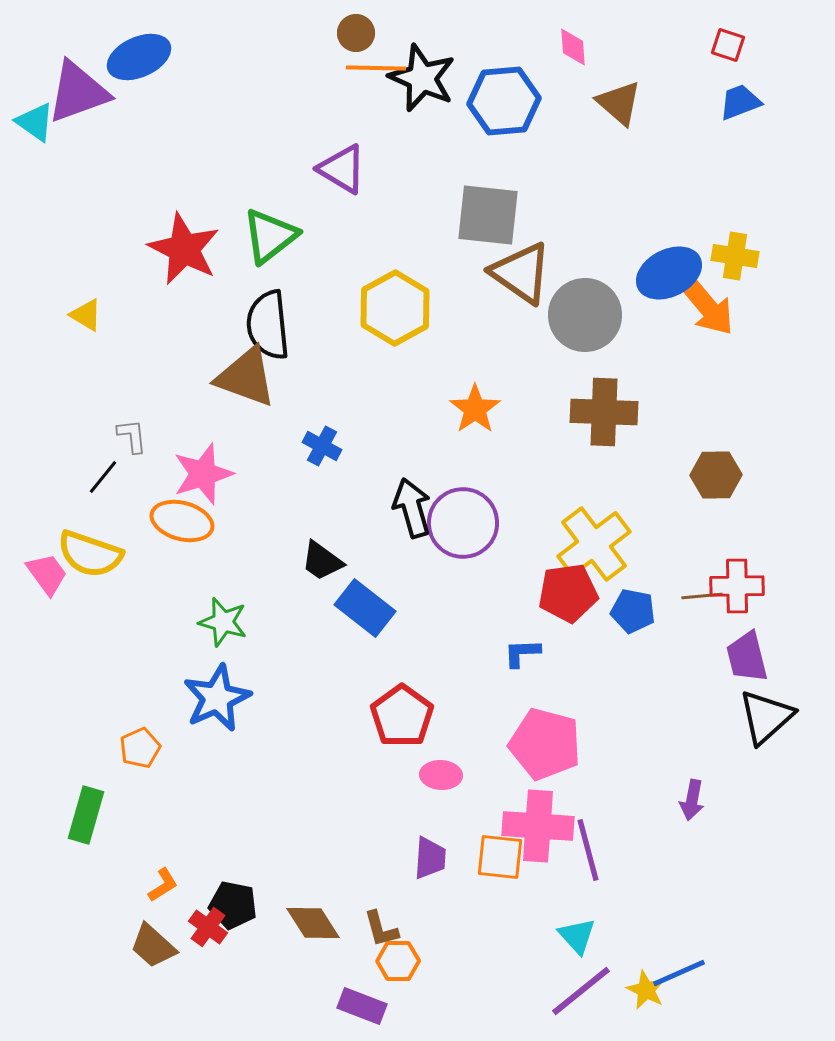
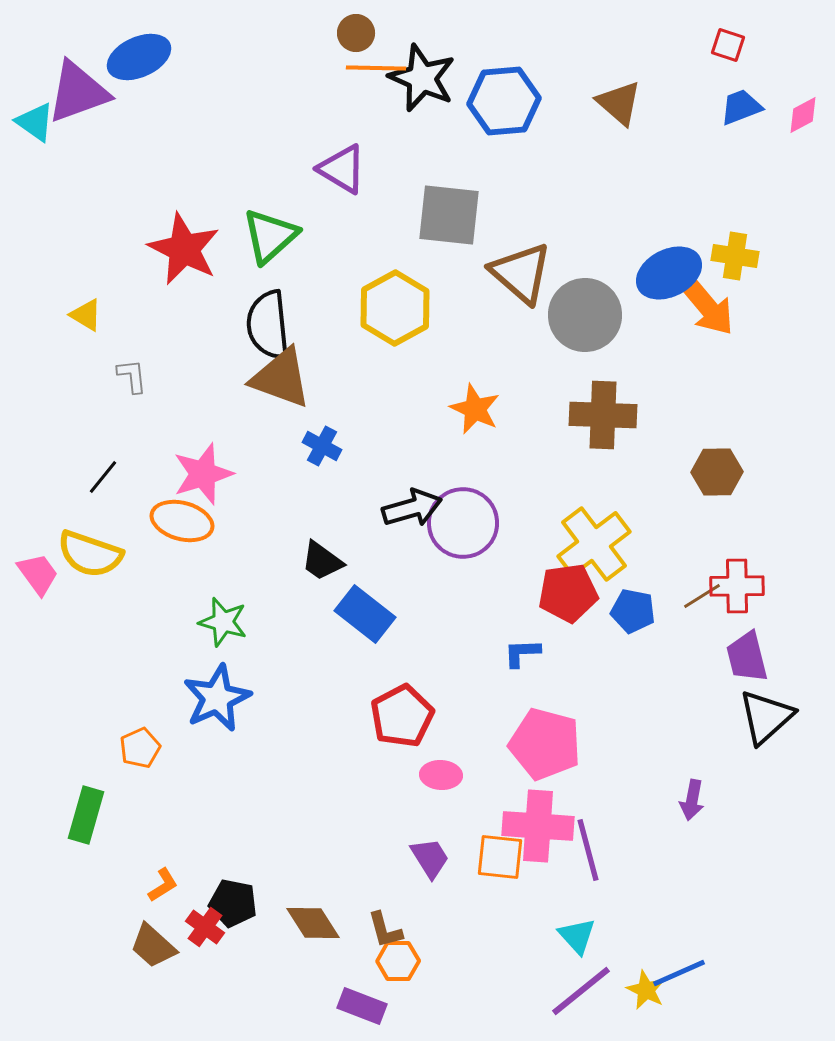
pink diamond at (573, 47): moved 230 px right, 68 px down; rotated 66 degrees clockwise
blue trapezoid at (740, 102): moved 1 px right, 5 px down
gray square at (488, 215): moved 39 px left
green triangle at (270, 236): rotated 4 degrees counterclockwise
brown triangle at (521, 273): rotated 6 degrees clockwise
brown triangle at (246, 377): moved 35 px right, 1 px down
orange star at (475, 409): rotated 12 degrees counterclockwise
brown cross at (604, 412): moved 1 px left, 3 px down
gray L-shape at (132, 436): moved 60 px up
brown hexagon at (716, 475): moved 1 px right, 3 px up
black arrow at (412, 508): rotated 90 degrees clockwise
pink trapezoid at (47, 574): moved 9 px left
brown line at (702, 596): rotated 27 degrees counterclockwise
blue rectangle at (365, 608): moved 6 px down
red pentagon at (402, 716): rotated 8 degrees clockwise
purple trapezoid at (430, 858): rotated 36 degrees counterclockwise
black pentagon at (233, 905): moved 2 px up
red cross at (208, 927): moved 3 px left
brown L-shape at (381, 929): moved 4 px right, 1 px down
